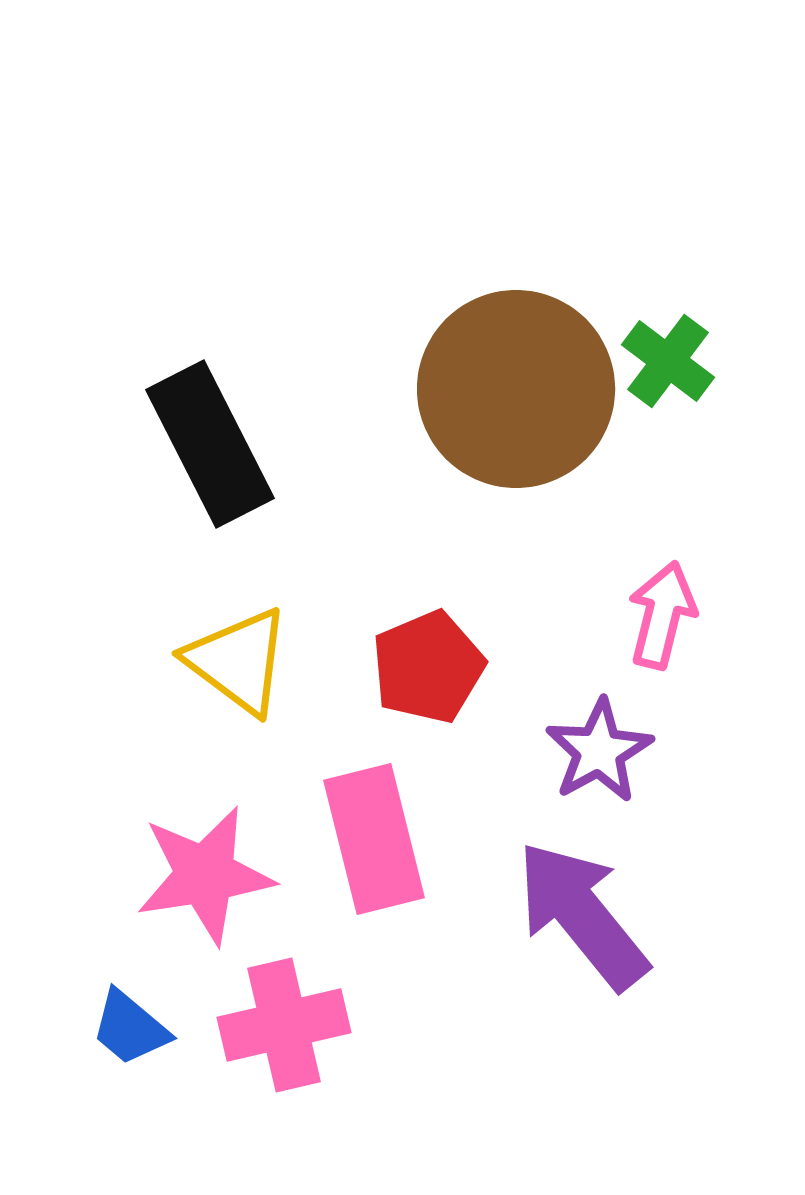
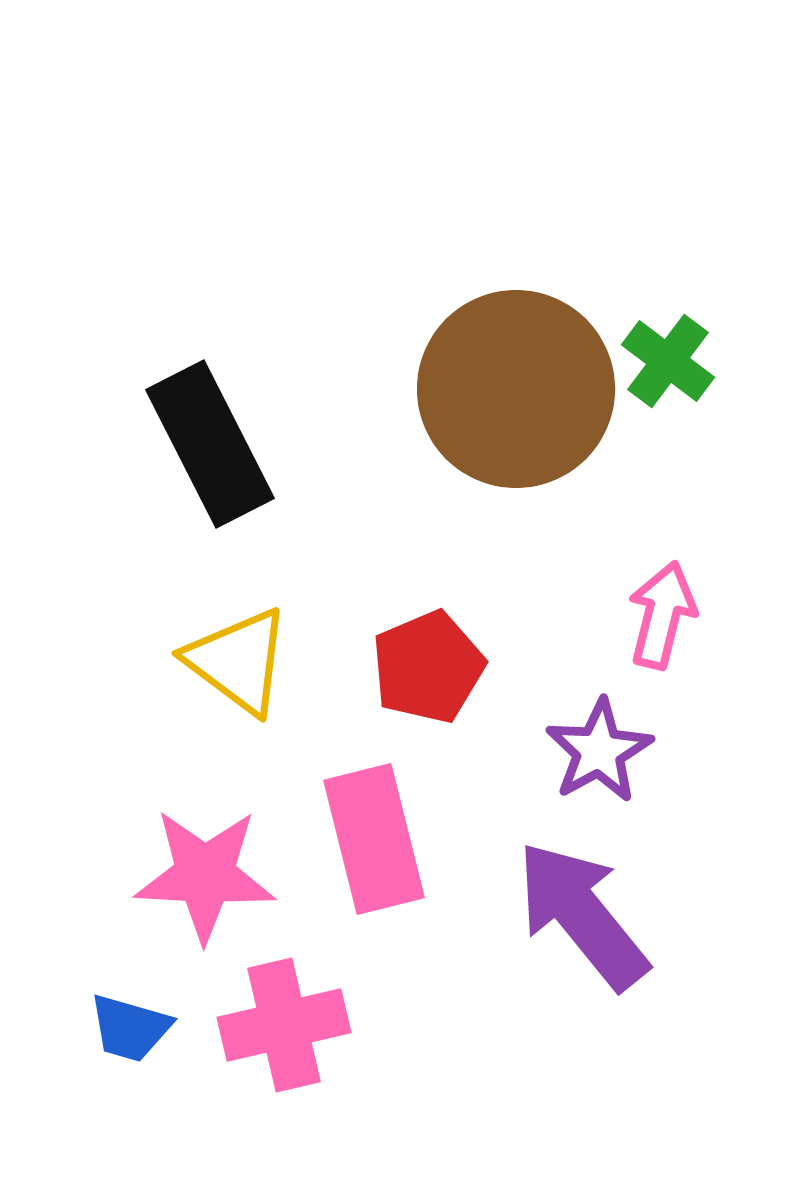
pink star: rotated 12 degrees clockwise
blue trapezoid: rotated 24 degrees counterclockwise
